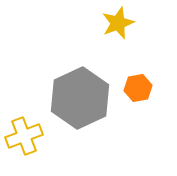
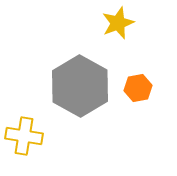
gray hexagon: moved 12 px up; rotated 6 degrees counterclockwise
yellow cross: rotated 30 degrees clockwise
